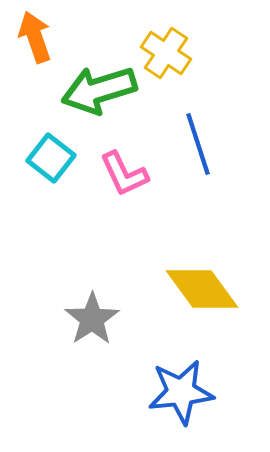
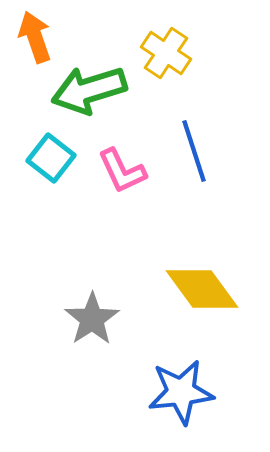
green arrow: moved 10 px left
blue line: moved 4 px left, 7 px down
pink L-shape: moved 2 px left, 3 px up
